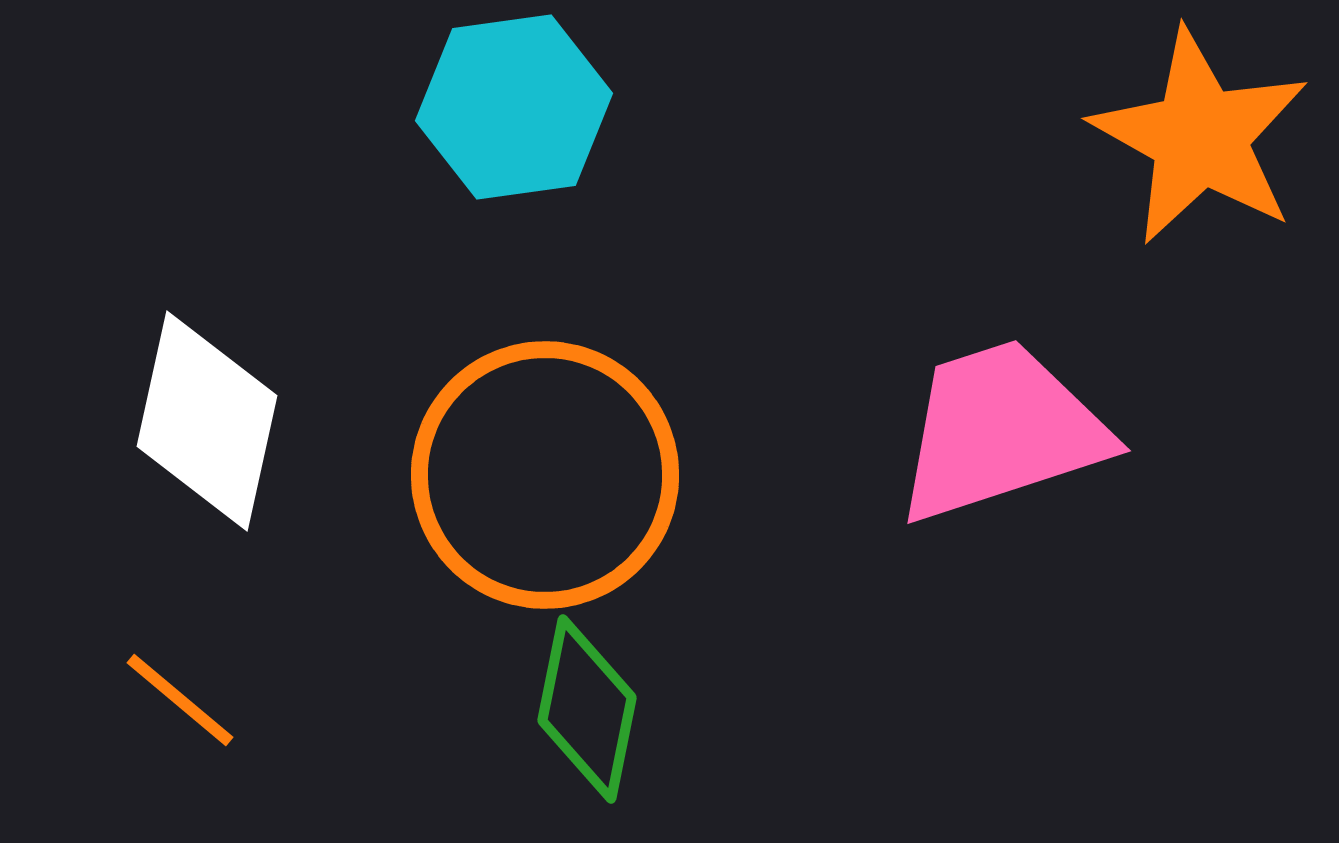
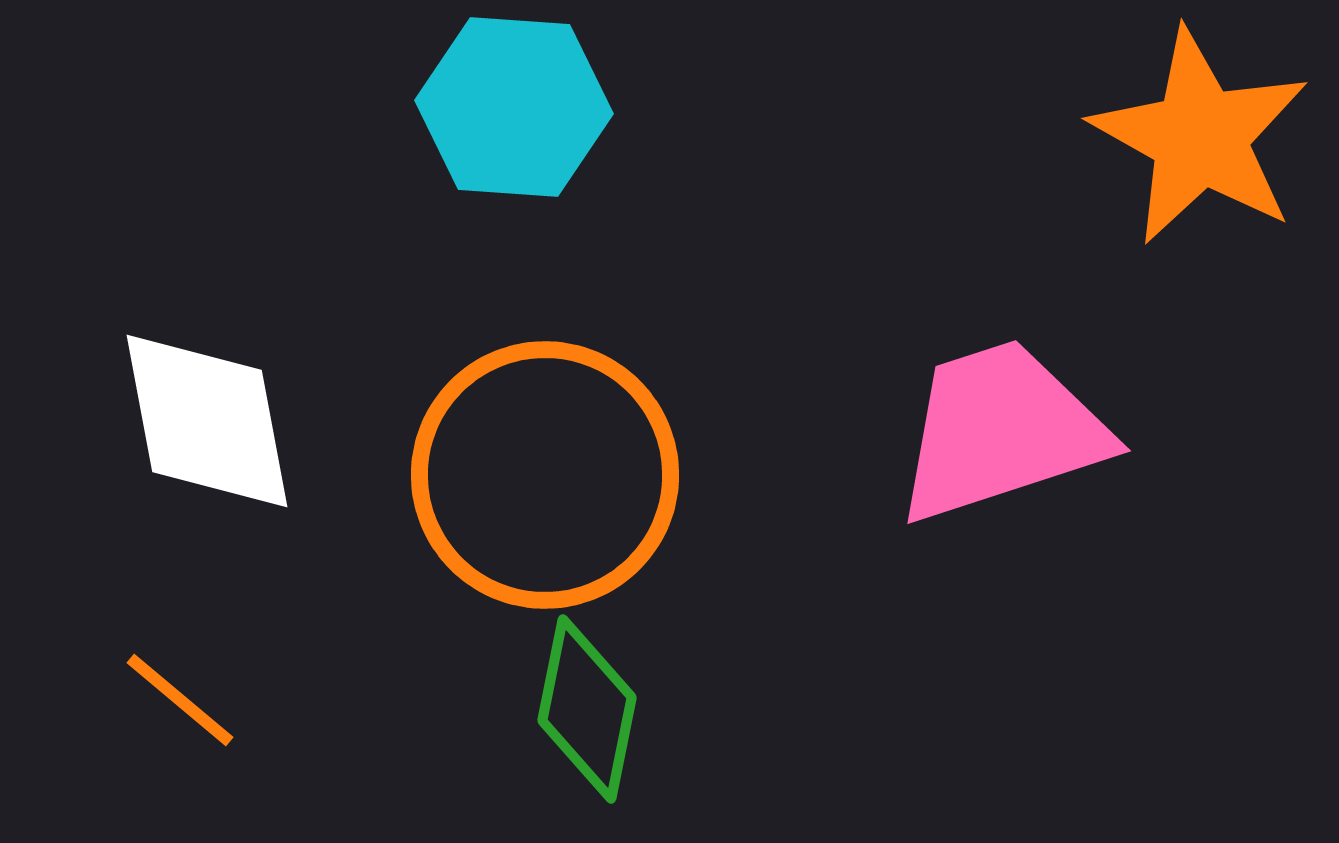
cyan hexagon: rotated 12 degrees clockwise
white diamond: rotated 23 degrees counterclockwise
